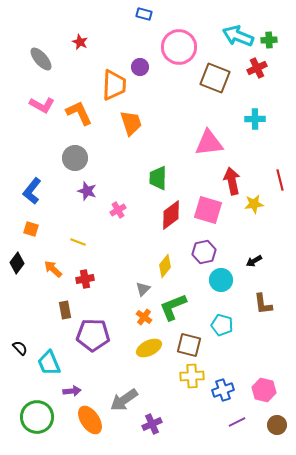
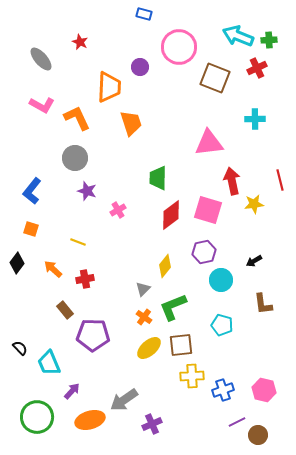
orange trapezoid at (114, 85): moved 5 px left, 2 px down
orange L-shape at (79, 113): moved 2 px left, 5 px down
brown rectangle at (65, 310): rotated 30 degrees counterclockwise
brown square at (189, 345): moved 8 px left; rotated 20 degrees counterclockwise
yellow ellipse at (149, 348): rotated 15 degrees counterclockwise
purple arrow at (72, 391): rotated 42 degrees counterclockwise
orange ellipse at (90, 420): rotated 72 degrees counterclockwise
brown circle at (277, 425): moved 19 px left, 10 px down
